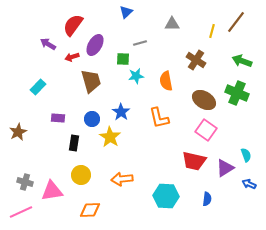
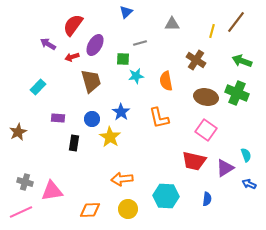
brown ellipse: moved 2 px right, 3 px up; rotated 20 degrees counterclockwise
yellow circle: moved 47 px right, 34 px down
